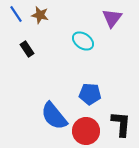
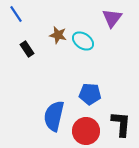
brown star: moved 18 px right, 20 px down
blue semicircle: rotated 52 degrees clockwise
